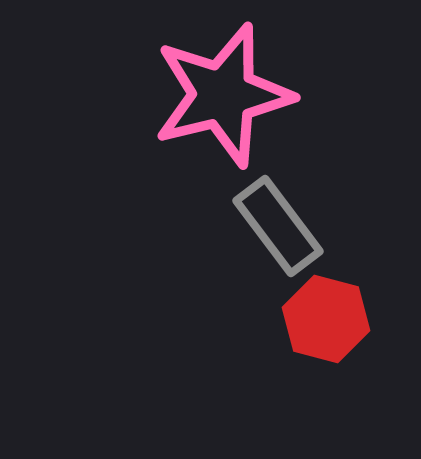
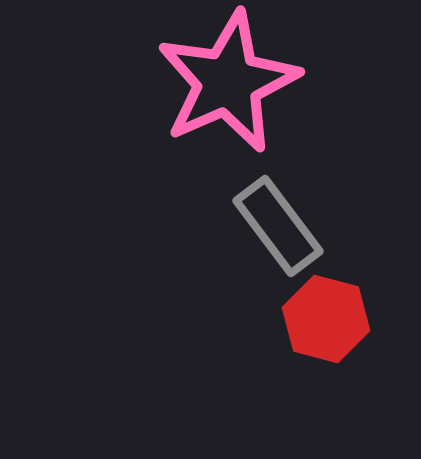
pink star: moved 5 px right, 13 px up; rotated 10 degrees counterclockwise
